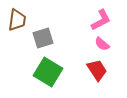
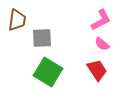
gray square: moved 1 px left; rotated 15 degrees clockwise
